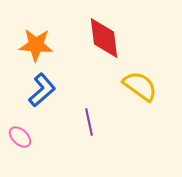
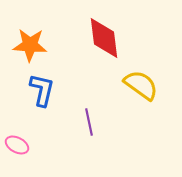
orange star: moved 6 px left
yellow semicircle: moved 1 px right, 1 px up
blue L-shape: rotated 36 degrees counterclockwise
pink ellipse: moved 3 px left, 8 px down; rotated 15 degrees counterclockwise
